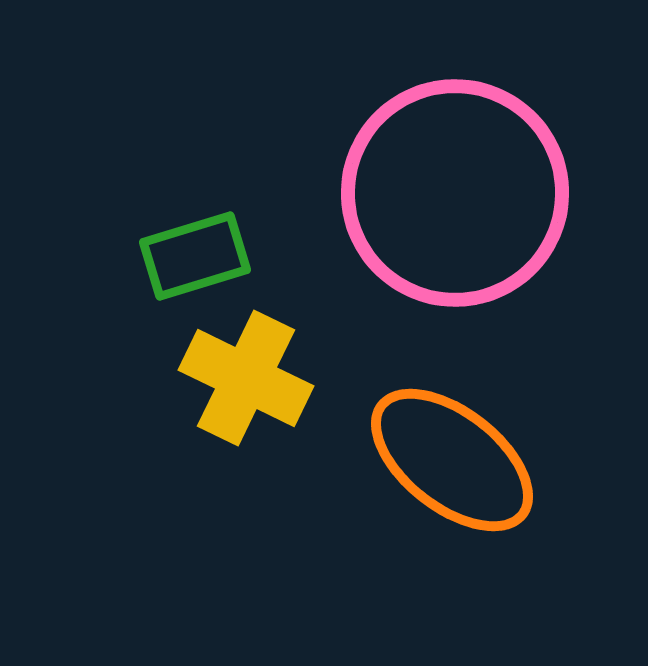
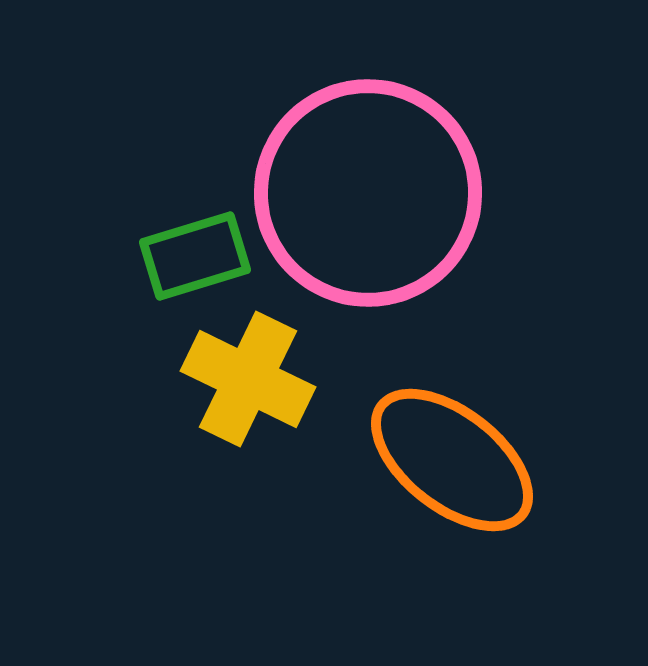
pink circle: moved 87 px left
yellow cross: moved 2 px right, 1 px down
